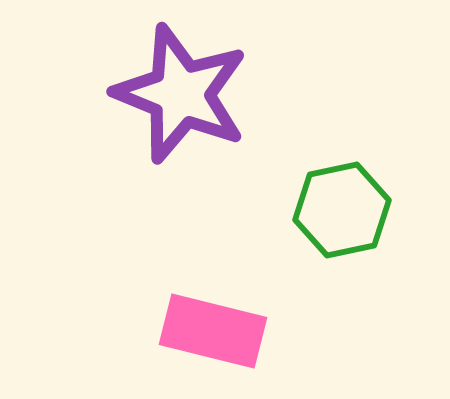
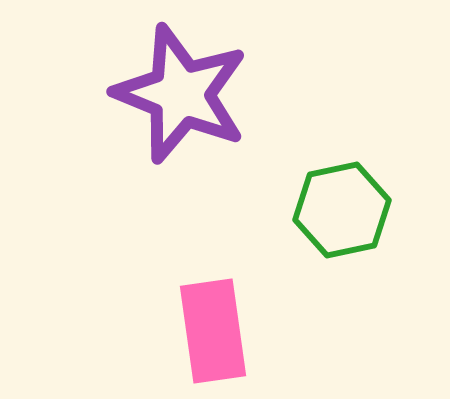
pink rectangle: rotated 68 degrees clockwise
